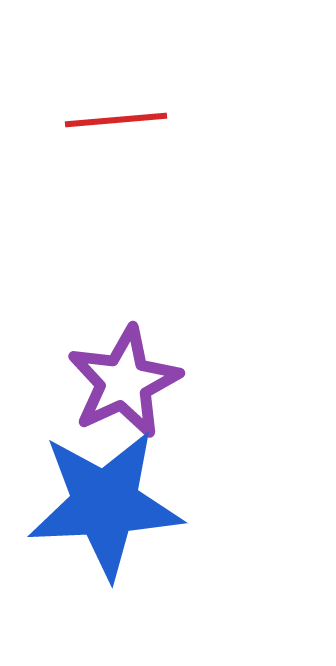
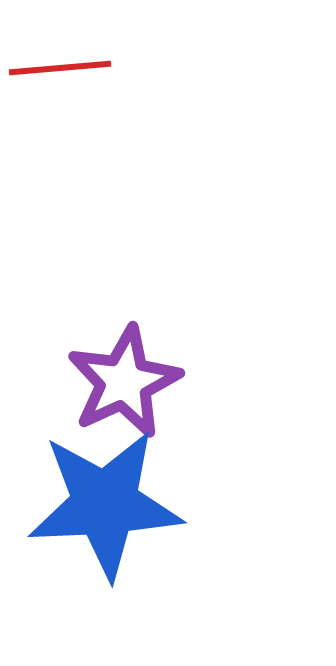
red line: moved 56 px left, 52 px up
